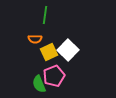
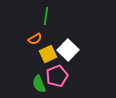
green line: moved 1 px right, 1 px down
orange semicircle: rotated 32 degrees counterclockwise
yellow square: moved 1 px left, 2 px down
pink pentagon: moved 3 px right
